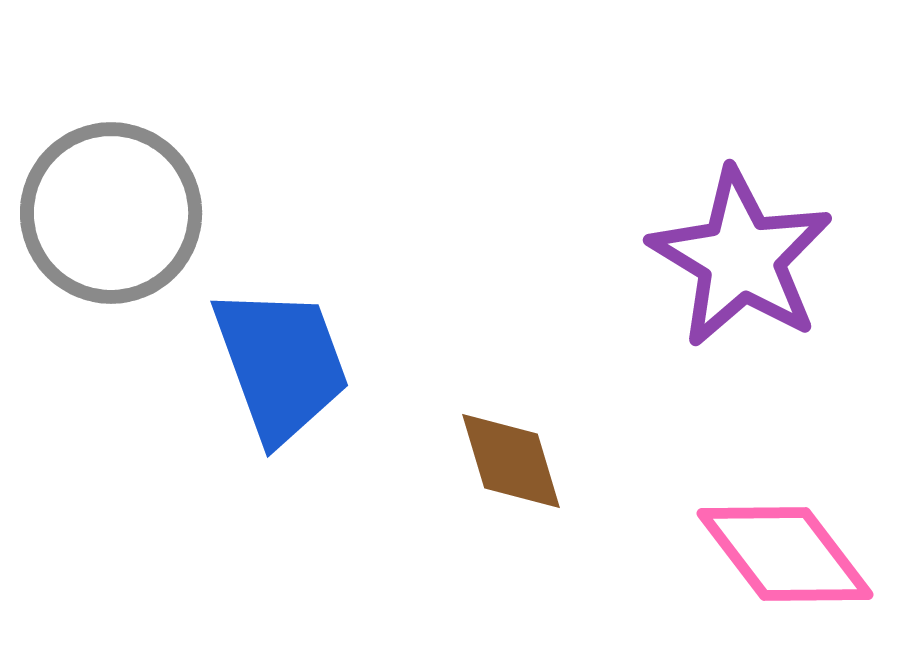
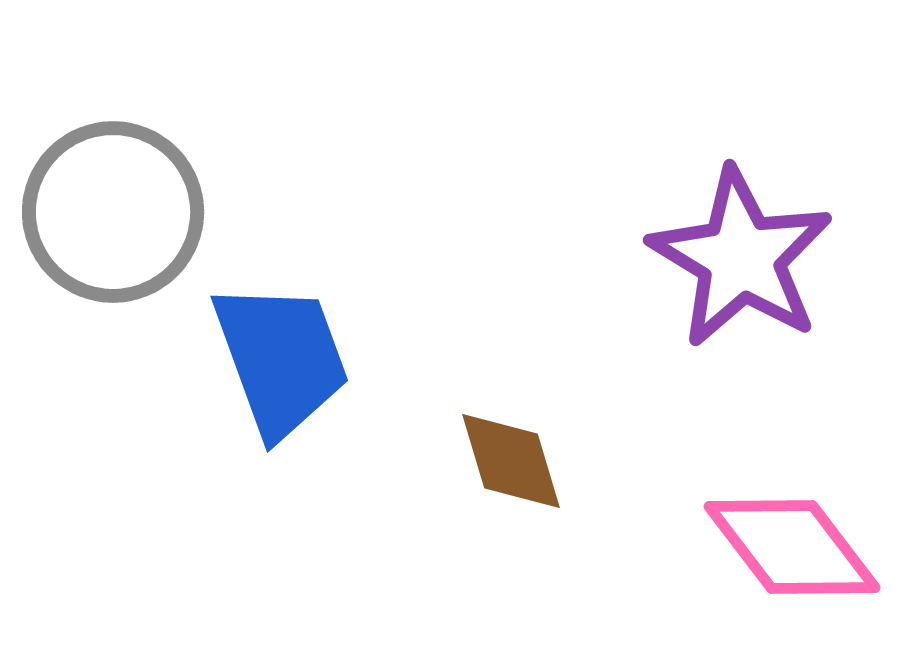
gray circle: moved 2 px right, 1 px up
blue trapezoid: moved 5 px up
pink diamond: moved 7 px right, 7 px up
